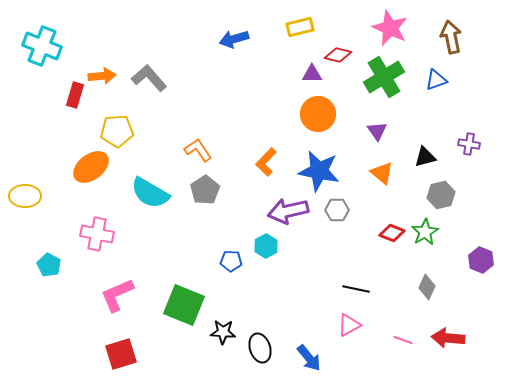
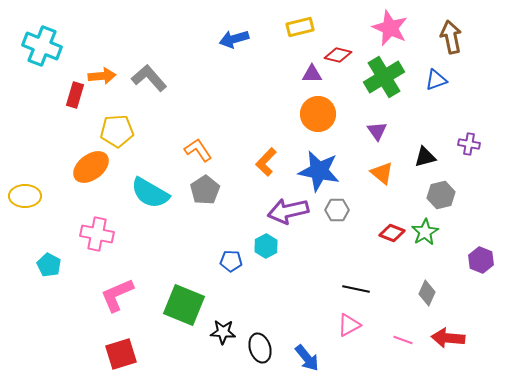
gray diamond at (427, 287): moved 6 px down
blue arrow at (309, 358): moved 2 px left
